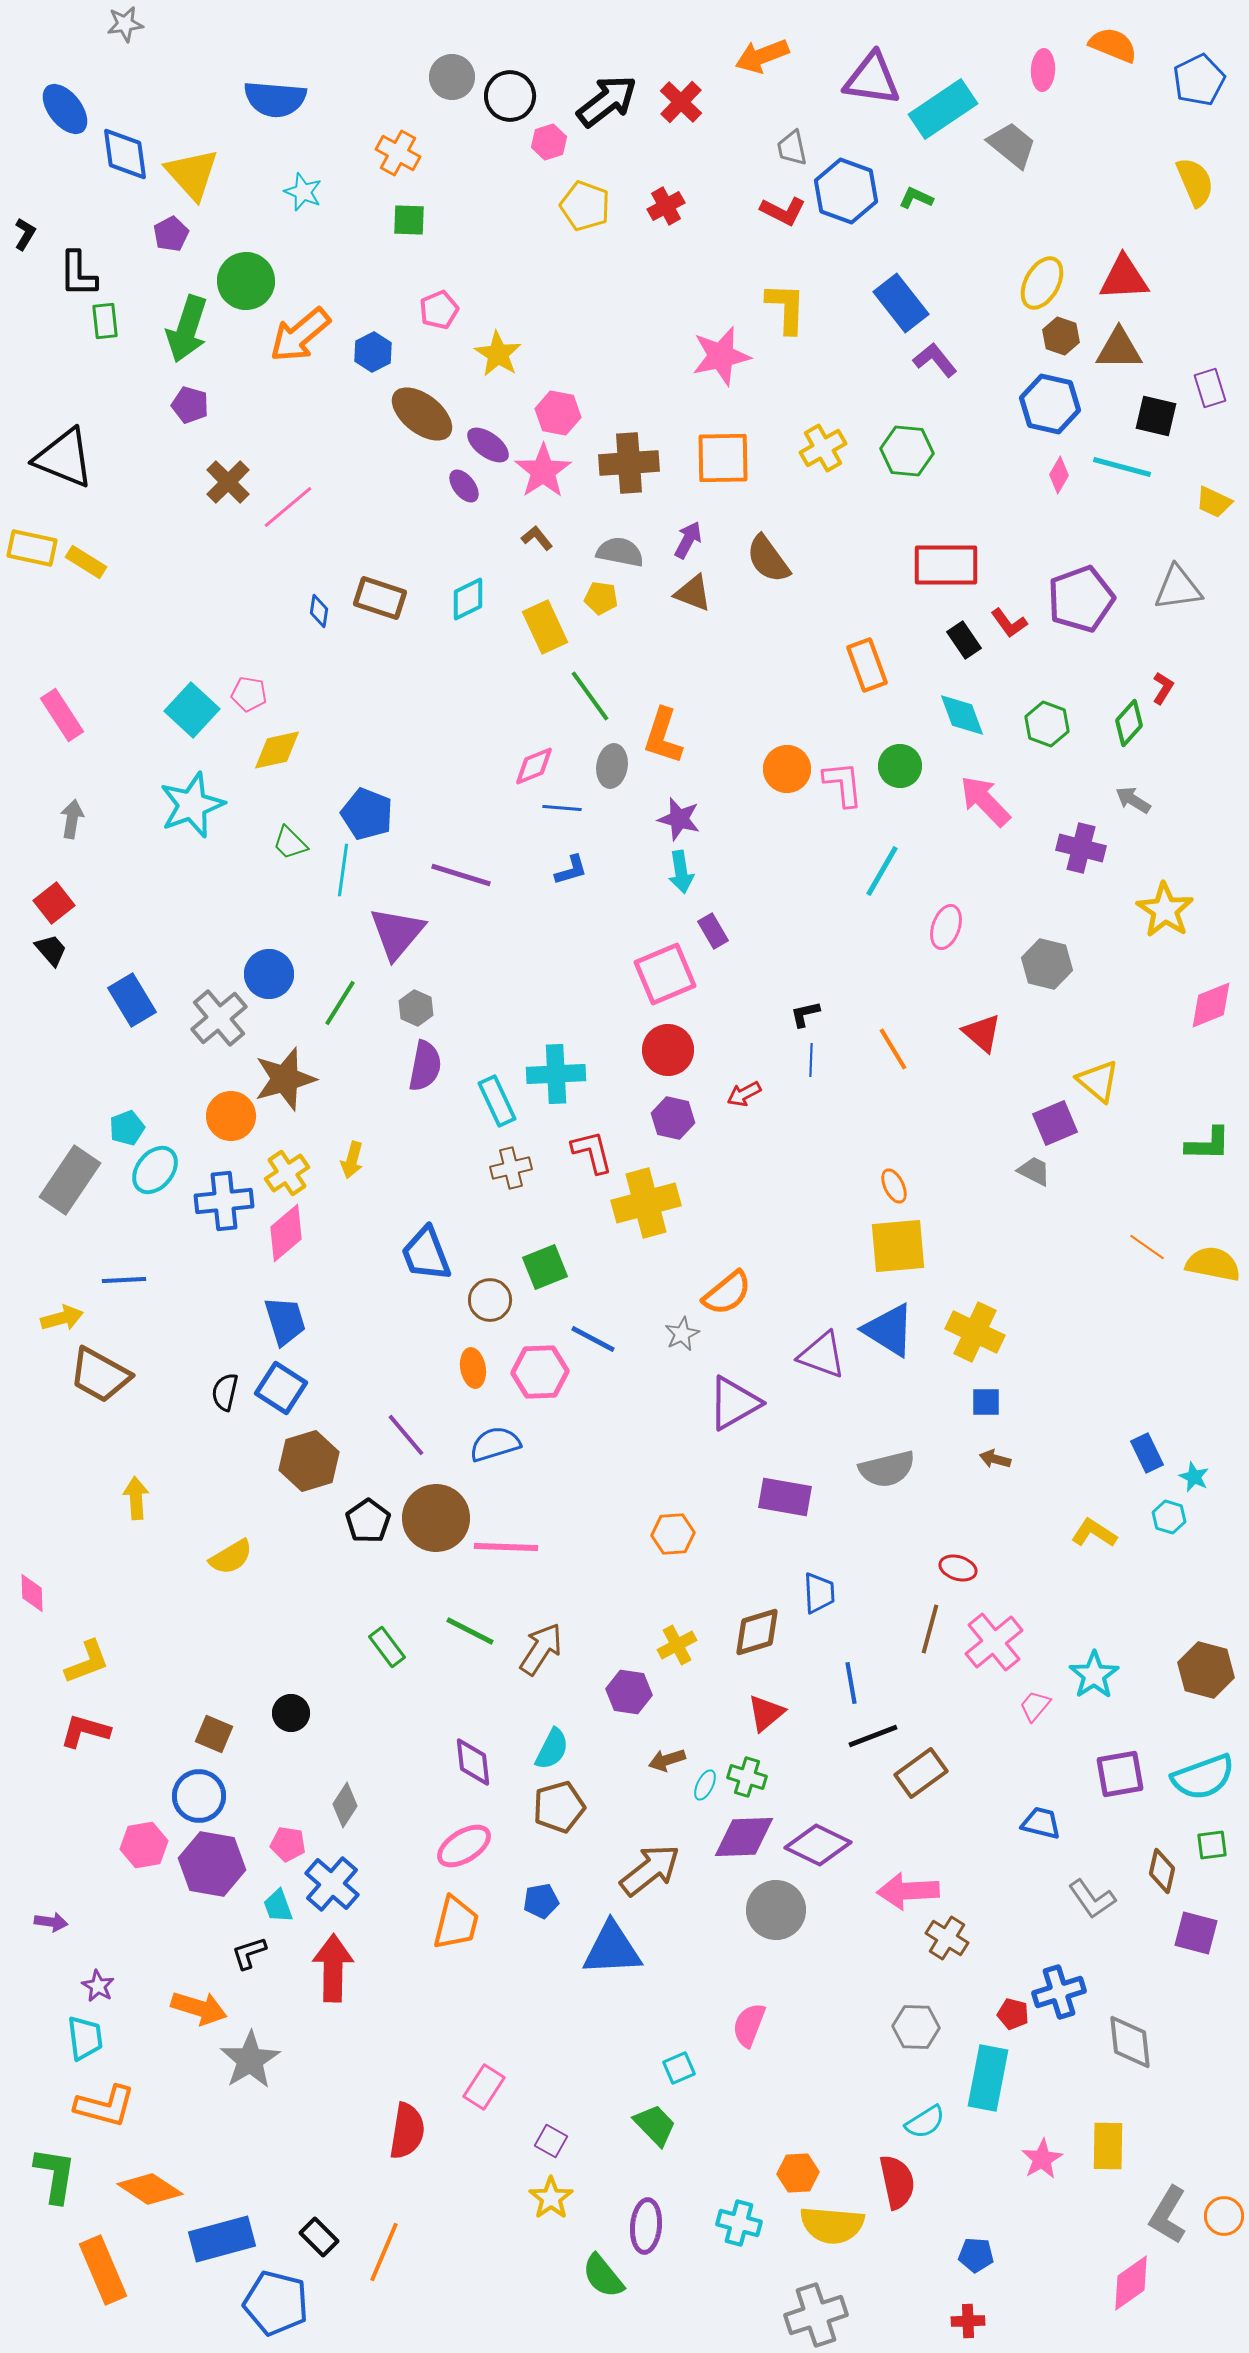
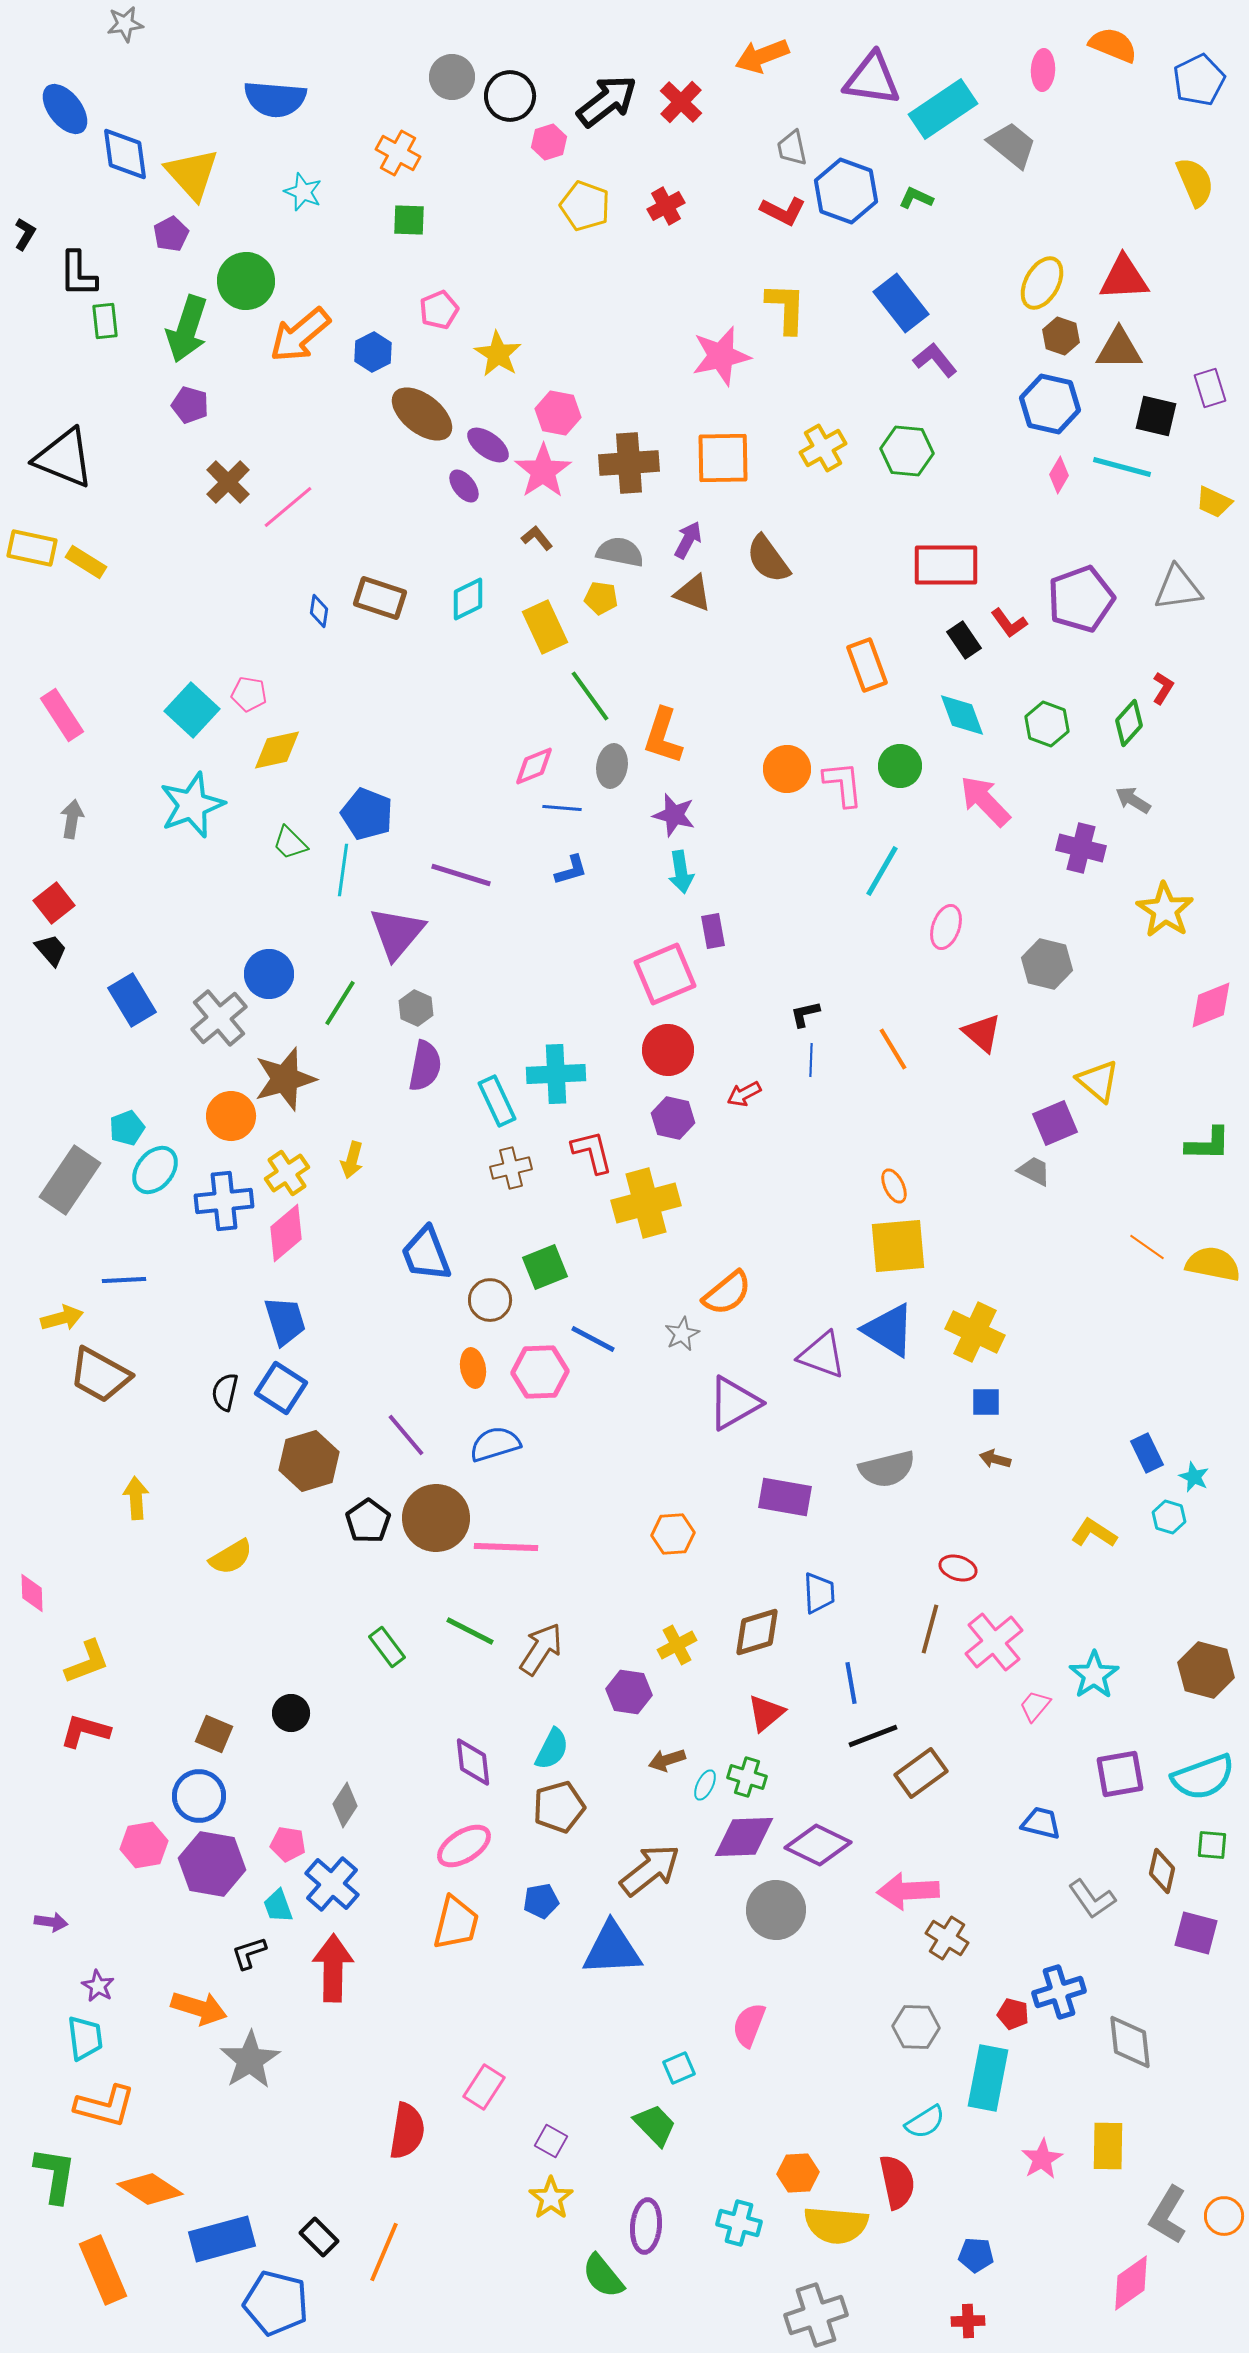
purple star at (679, 819): moved 5 px left, 4 px up
purple rectangle at (713, 931): rotated 20 degrees clockwise
green square at (1212, 1845): rotated 12 degrees clockwise
yellow semicircle at (832, 2225): moved 4 px right
